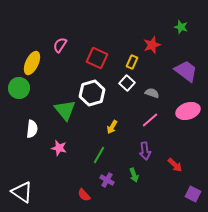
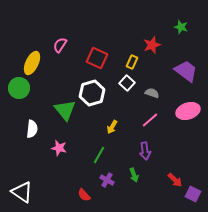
red arrow: moved 15 px down
